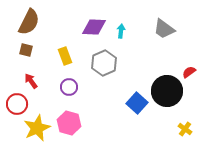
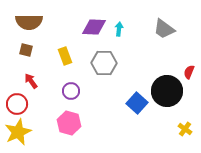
brown semicircle: rotated 64 degrees clockwise
cyan arrow: moved 2 px left, 2 px up
gray hexagon: rotated 25 degrees clockwise
red semicircle: rotated 32 degrees counterclockwise
purple circle: moved 2 px right, 4 px down
yellow star: moved 19 px left, 4 px down
